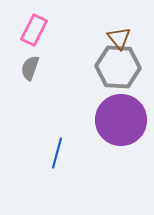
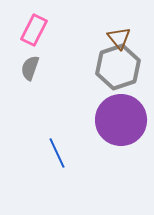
gray hexagon: rotated 21 degrees counterclockwise
blue line: rotated 40 degrees counterclockwise
